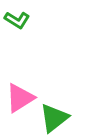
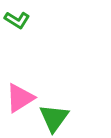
green triangle: rotated 16 degrees counterclockwise
